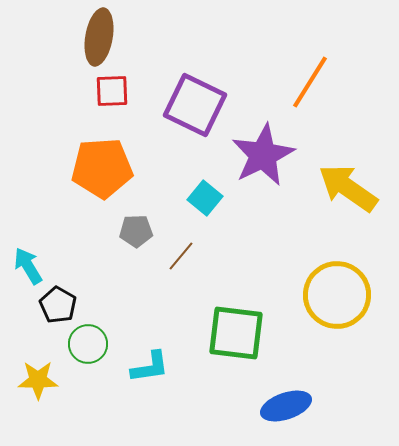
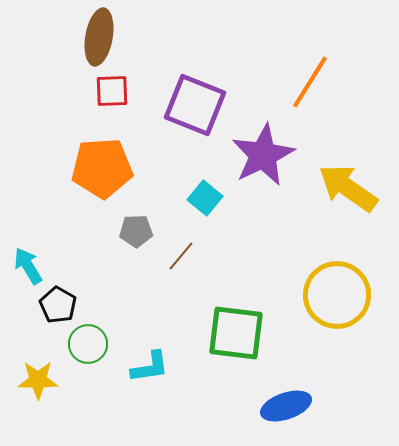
purple square: rotated 4 degrees counterclockwise
